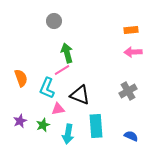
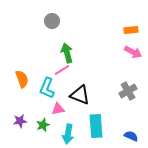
gray circle: moved 2 px left
pink arrow: rotated 150 degrees counterclockwise
orange semicircle: moved 1 px right, 1 px down
purple star: rotated 16 degrees clockwise
